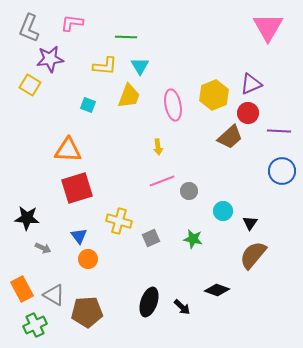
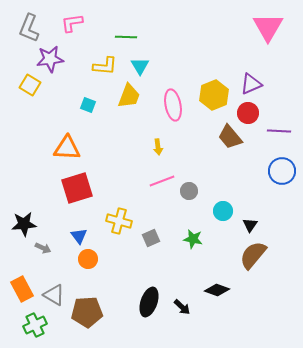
pink L-shape: rotated 15 degrees counterclockwise
brown trapezoid: rotated 92 degrees clockwise
orange triangle: moved 1 px left, 2 px up
black star: moved 3 px left, 6 px down; rotated 10 degrees counterclockwise
black triangle: moved 2 px down
